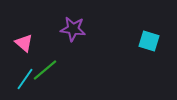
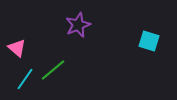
purple star: moved 5 px right, 4 px up; rotated 30 degrees counterclockwise
pink triangle: moved 7 px left, 5 px down
green line: moved 8 px right
